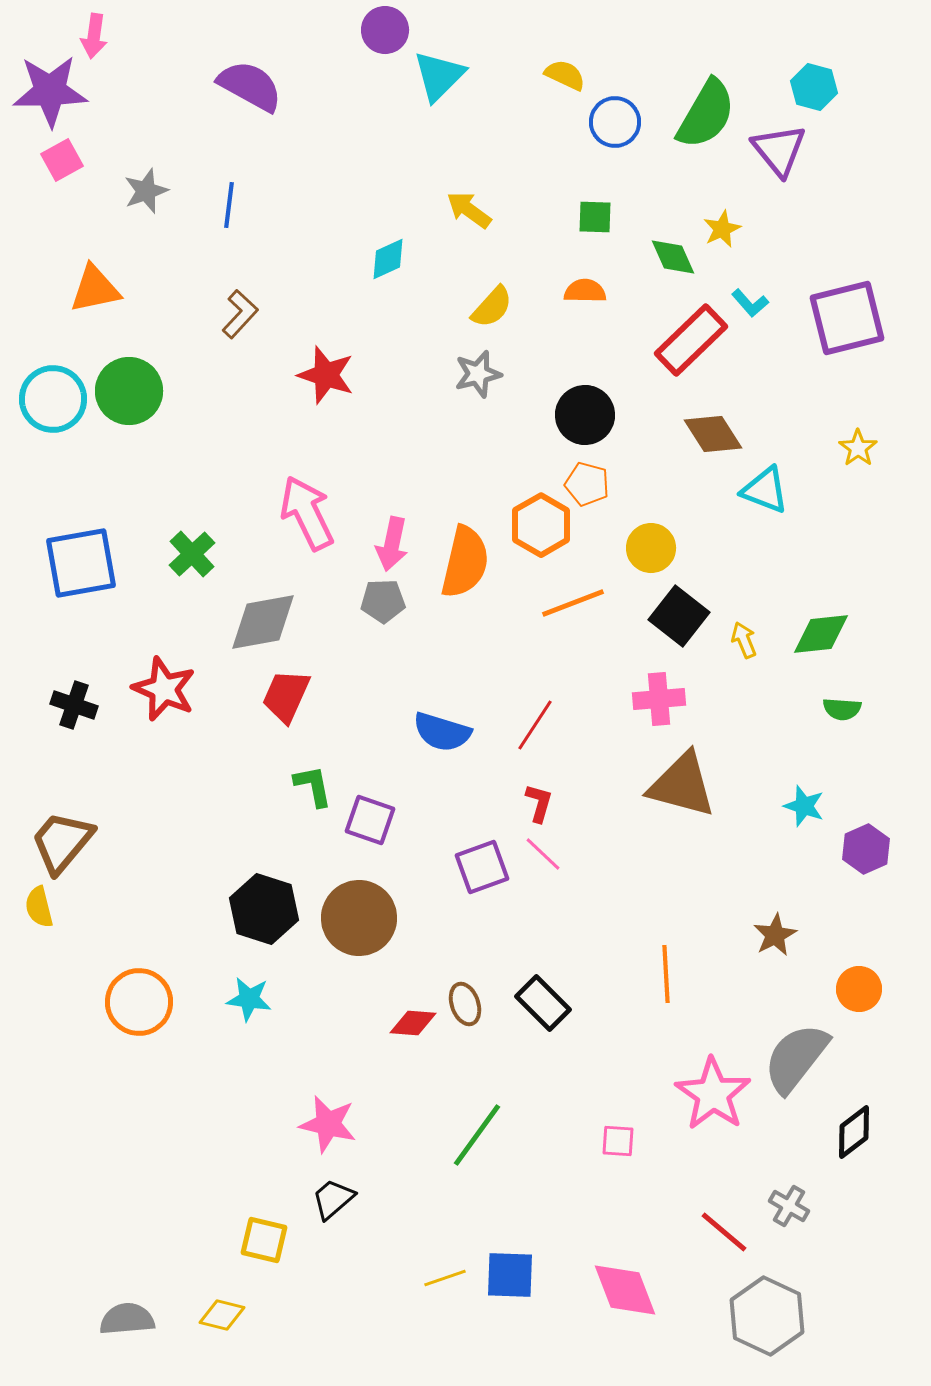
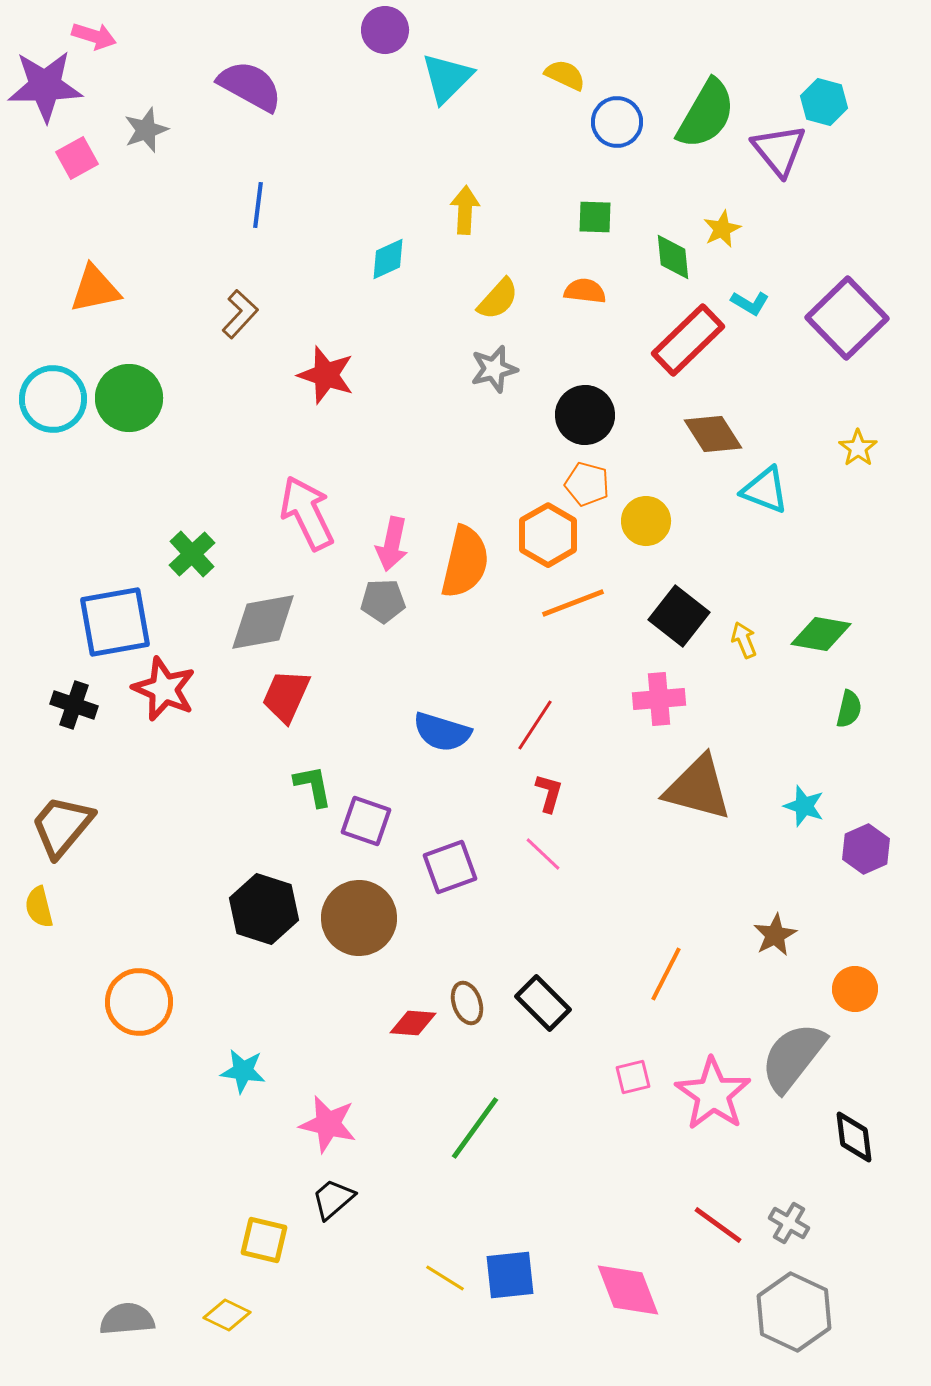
pink arrow at (94, 36): rotated 81 degrees counterclockwise
cyan triangle at (439, 76): moved 8 px right, 2 px down
cyan hexagon at (814, 87): moved 10 px right, 15 px down
purple star at (50, 91): moved 5 px left, 5 px up
blue circle at (615, 122): moved 2 px right
pink square at (62, 160): moved 15 px right, 2 px up
gray star at (146, 191): moved 61 px up
blue line at (229, 205): moved 29 px right
yellow arrow at (469, 210): moved 4 px left; rotated 57 degrees clockwise
green diamond at (673, 257): rotated 18 degrees clockwise
orange semicircle at (585, 291): rotated 6 degrees clockwise
cyan L-shape at (750, 303): rotated 18 degrees counterclockwise
yellow semicircle at (492, 307): moved 6 px right, 8 px up
purple square at (847, 318): rotated 30 degrees counterclockwise
red rectangle at (691, 340): moved 3 px left
gray star at (478, 374): moved 16 px right, 5 px up
green circle at (129, 391): moved 7 px down
orange hexagon at (541, 525): moved 7 px right, 10 px down
yellow circle at (651, 548): moved 5 px left, 27 px up
blue square at (81, 563): moved 34 px right, 59 px down
green diamond at (821, 634): rotated 16 degrees clockwise
green semicircle at (842, 709): moved 7 px right; rotated 81 degrees counterclockwise
brown triangle at (682, 785): moved 16 px right, 3 px down
red L-shape at (539, 803): moved 10 px right, 10 px up
purple square at (370, 820): moved 4 px left, 1 px down
brown trapezoid at (62, 842): moved 16 px up
purple square at (482, 867): moved 32 px left
orange line at (666, 974): rotated 30 degrees clockwise
orange circle at (859, 989): moved 4 px left
cyan star at (249, 999): moved 6 px left, 72 px down
brown ellipse at (465, 1004): moved 2 px right, 1 px up
gray semicircle at (796, 1058): moved 3 px left, 1 px up
black diamond at (854, 1132): moved 5 px down; rotated 60 degrees counterclockwise
green line at (477, 1135): moved 2 px left, 7 px up
pink square at (618, 1141): moved 15 px right, 64 px up; rotated 18 degrees counterclockwise
gray cross at (789, 1206): moved 17 px down
red line at (724, 1232): moved 6 px left, 7 px up; rotated 4 degrees counterclockwise
blue square at (510, 1275): rotated 8 degrees counterclockwise
yellow line at (445, 1278): rotated 51 degrees clockwise
pink diamond at (625, 1290): moved 3 px right
yellow diamond at (222, 1315): moved 5 px right; rotated 12 degrees clockwise
gray hexagon at (767, 1316): moved 27 px right, 4 px up
